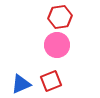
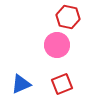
red hexagon: moved 8 px right; rotated 20 degrees clockwise
red square: moved 11 px right, 3 px down
